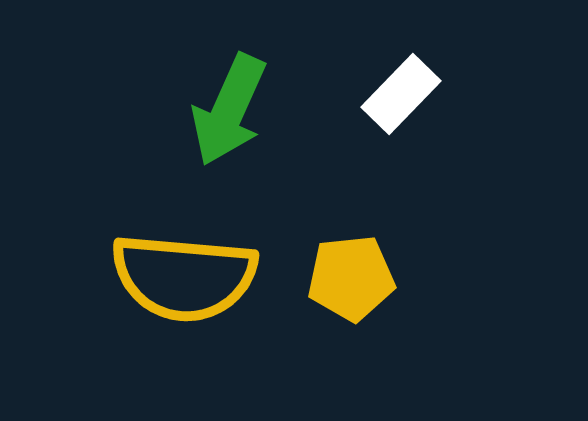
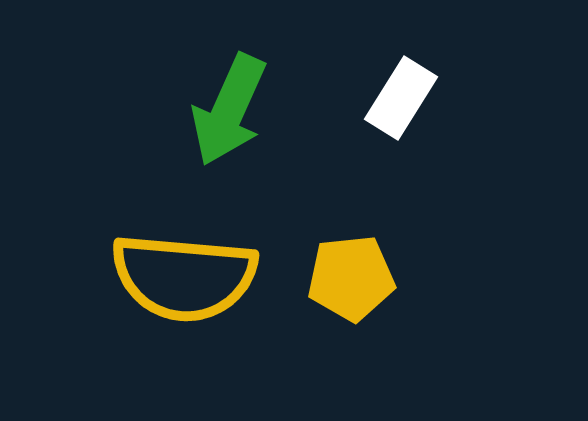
white rectangle: moved 4 px down; rotated 12 degrees counterclockwise
